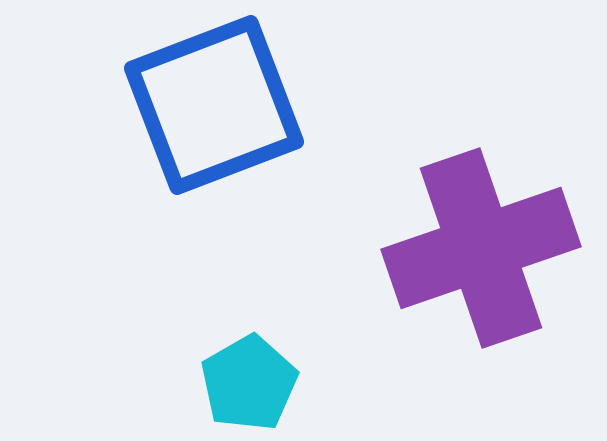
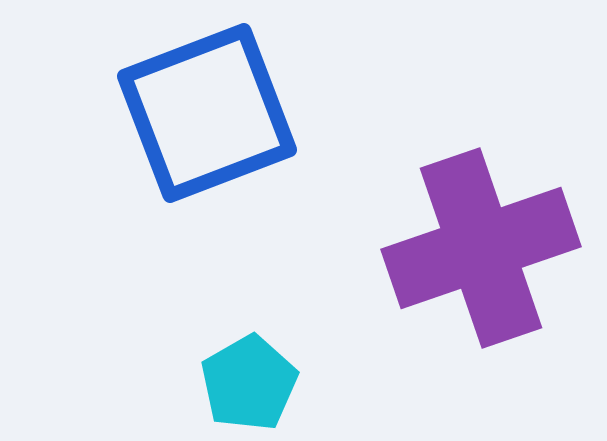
blue square: moved 7 px left, 8 px down
